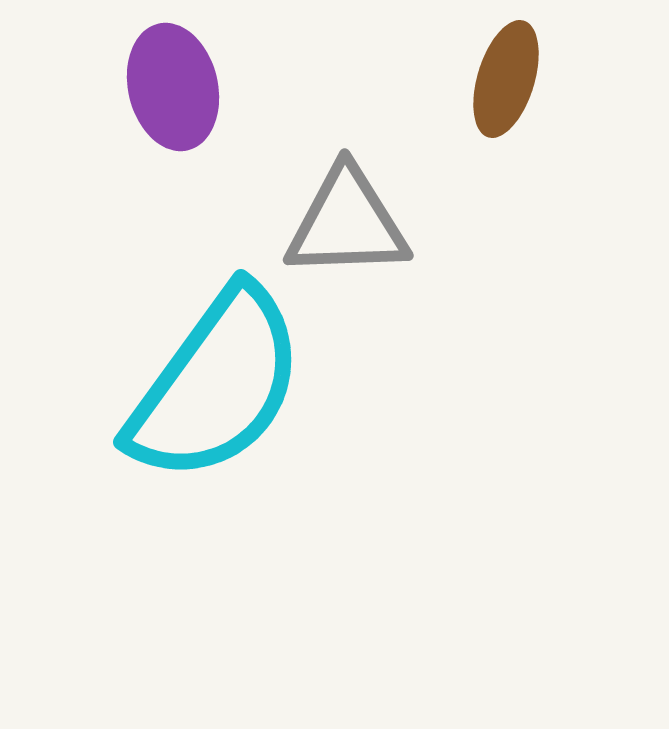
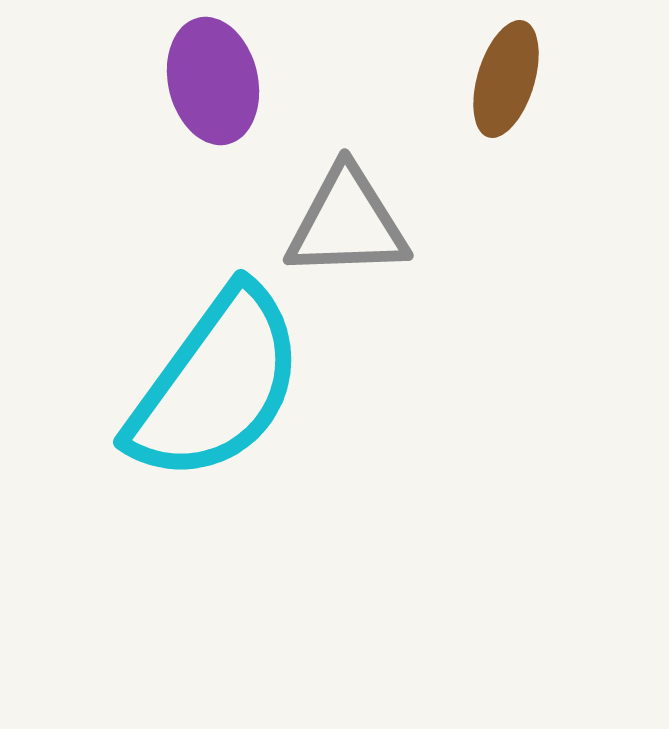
purple ellipse: moved 40 px right, 6 px up
